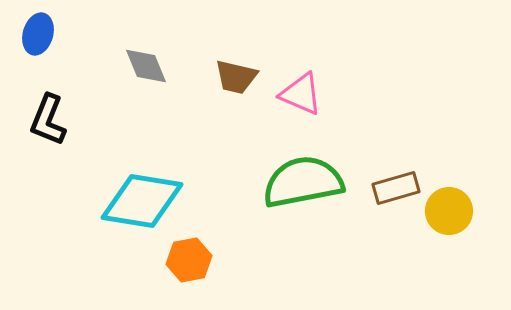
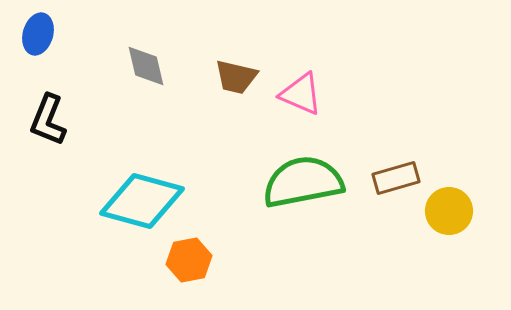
gray diamond: rotated 9 degrees clockwise
brown rectangle: moved 10 px up
cyan diamond: rotated 6 degrees clockwise
